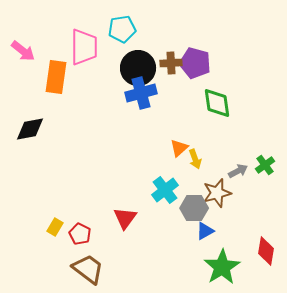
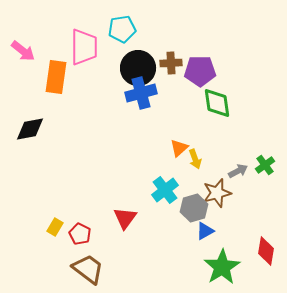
purple pentagon: moved 5 px right, 8 px down; rotated 16 degrees counterclockwise
gray hexagon: rotated 16 degrees counterclockwise
